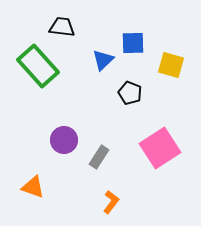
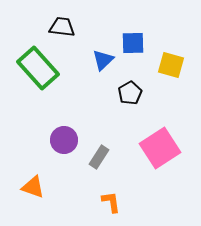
green rectangle: moved 2 px down
black pentagon: rotated 20 degrees clockwise
orange L-shape: rotated 45 degrees counterclockwise
